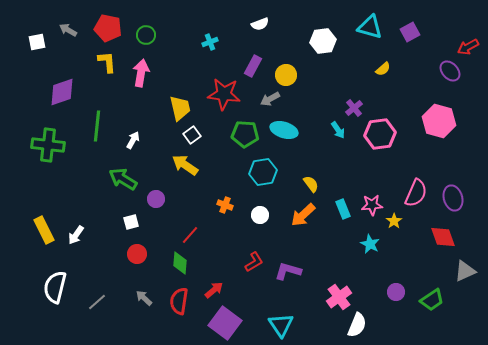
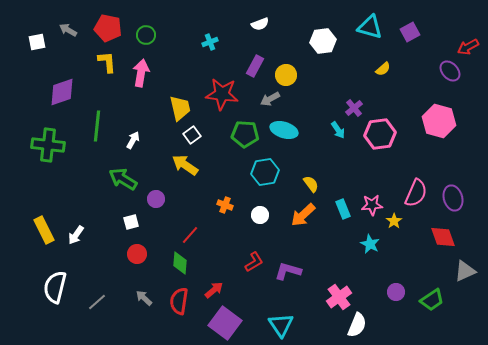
purple rectangle at (253, 66): moved 2 px right
red star at (224, 94): moved 2 px left
cyan hexagon at (263, 172): moved 2 px right
